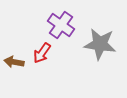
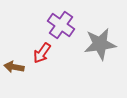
gray star: rotated 16 degrees counterclockwise
brown arrow: moved 5 px down
